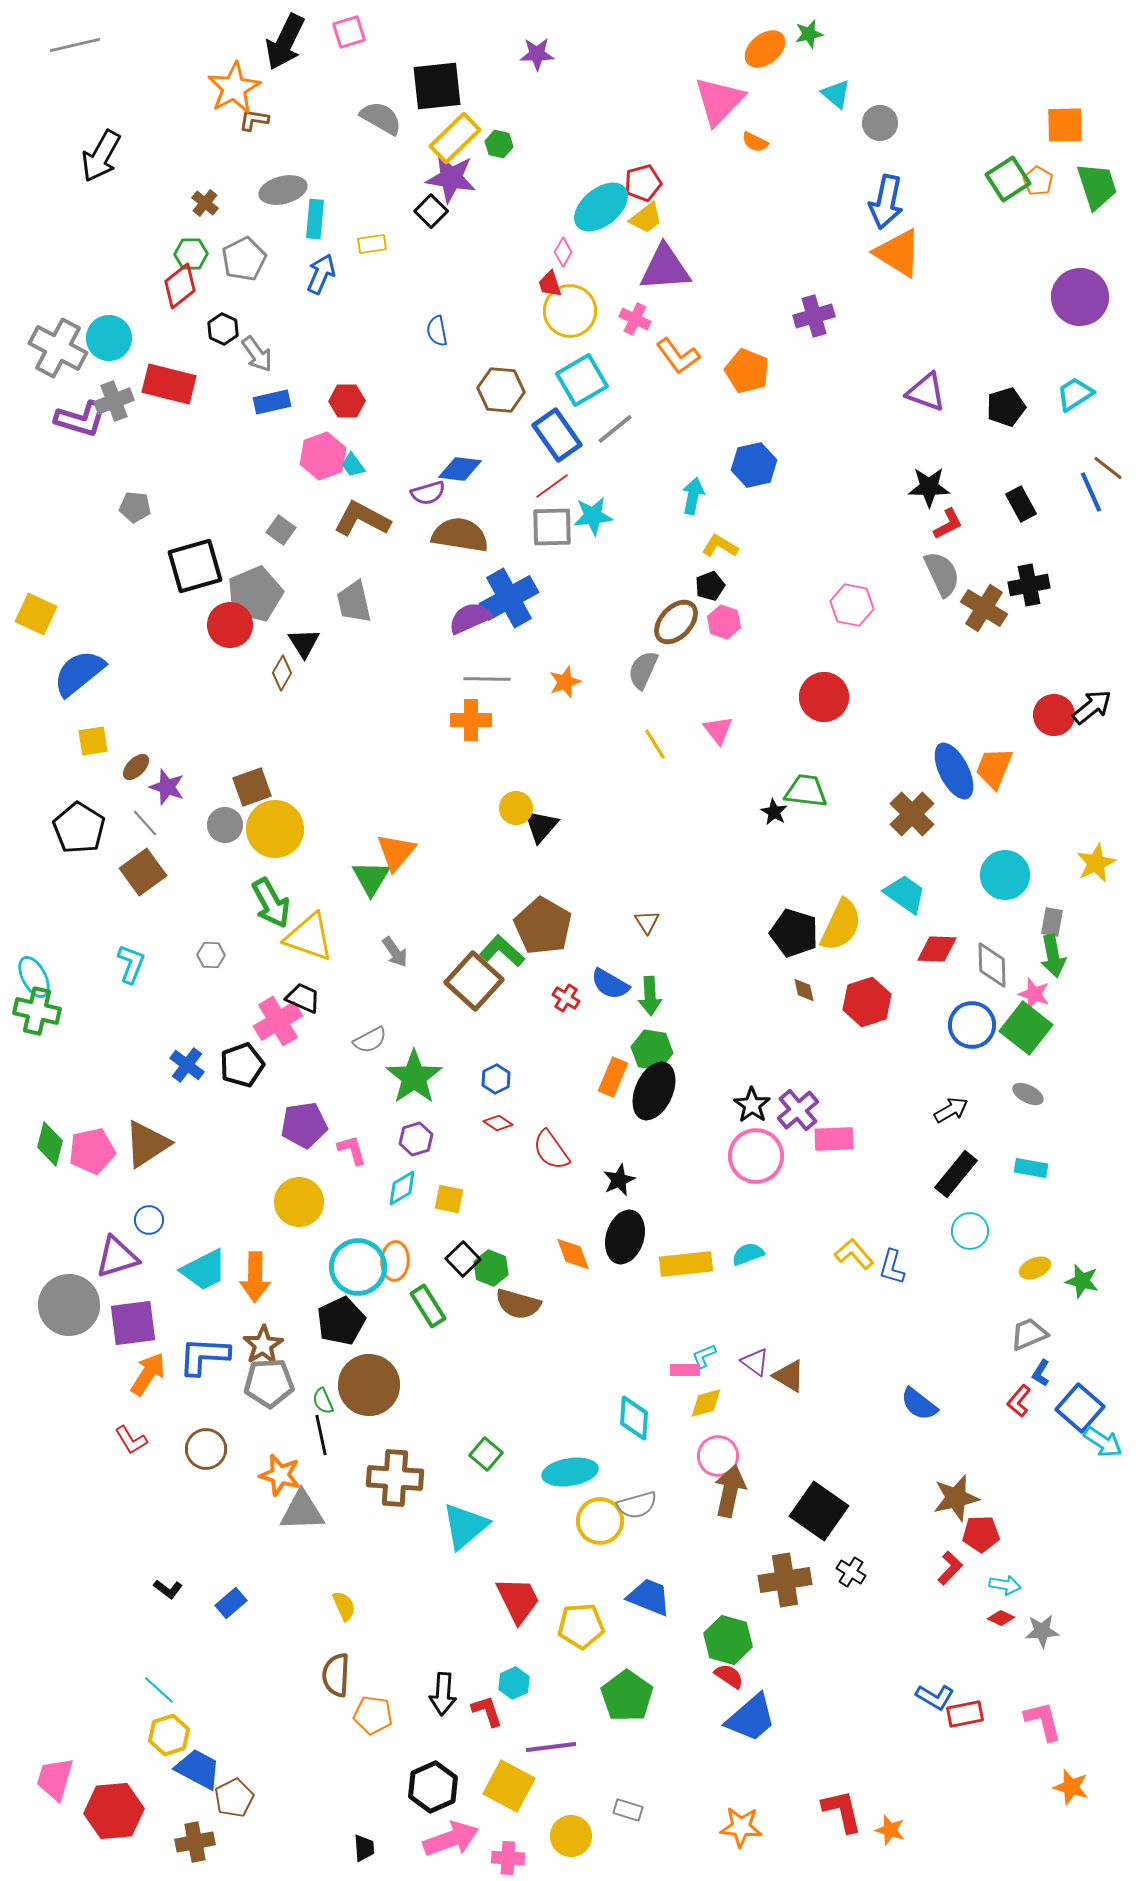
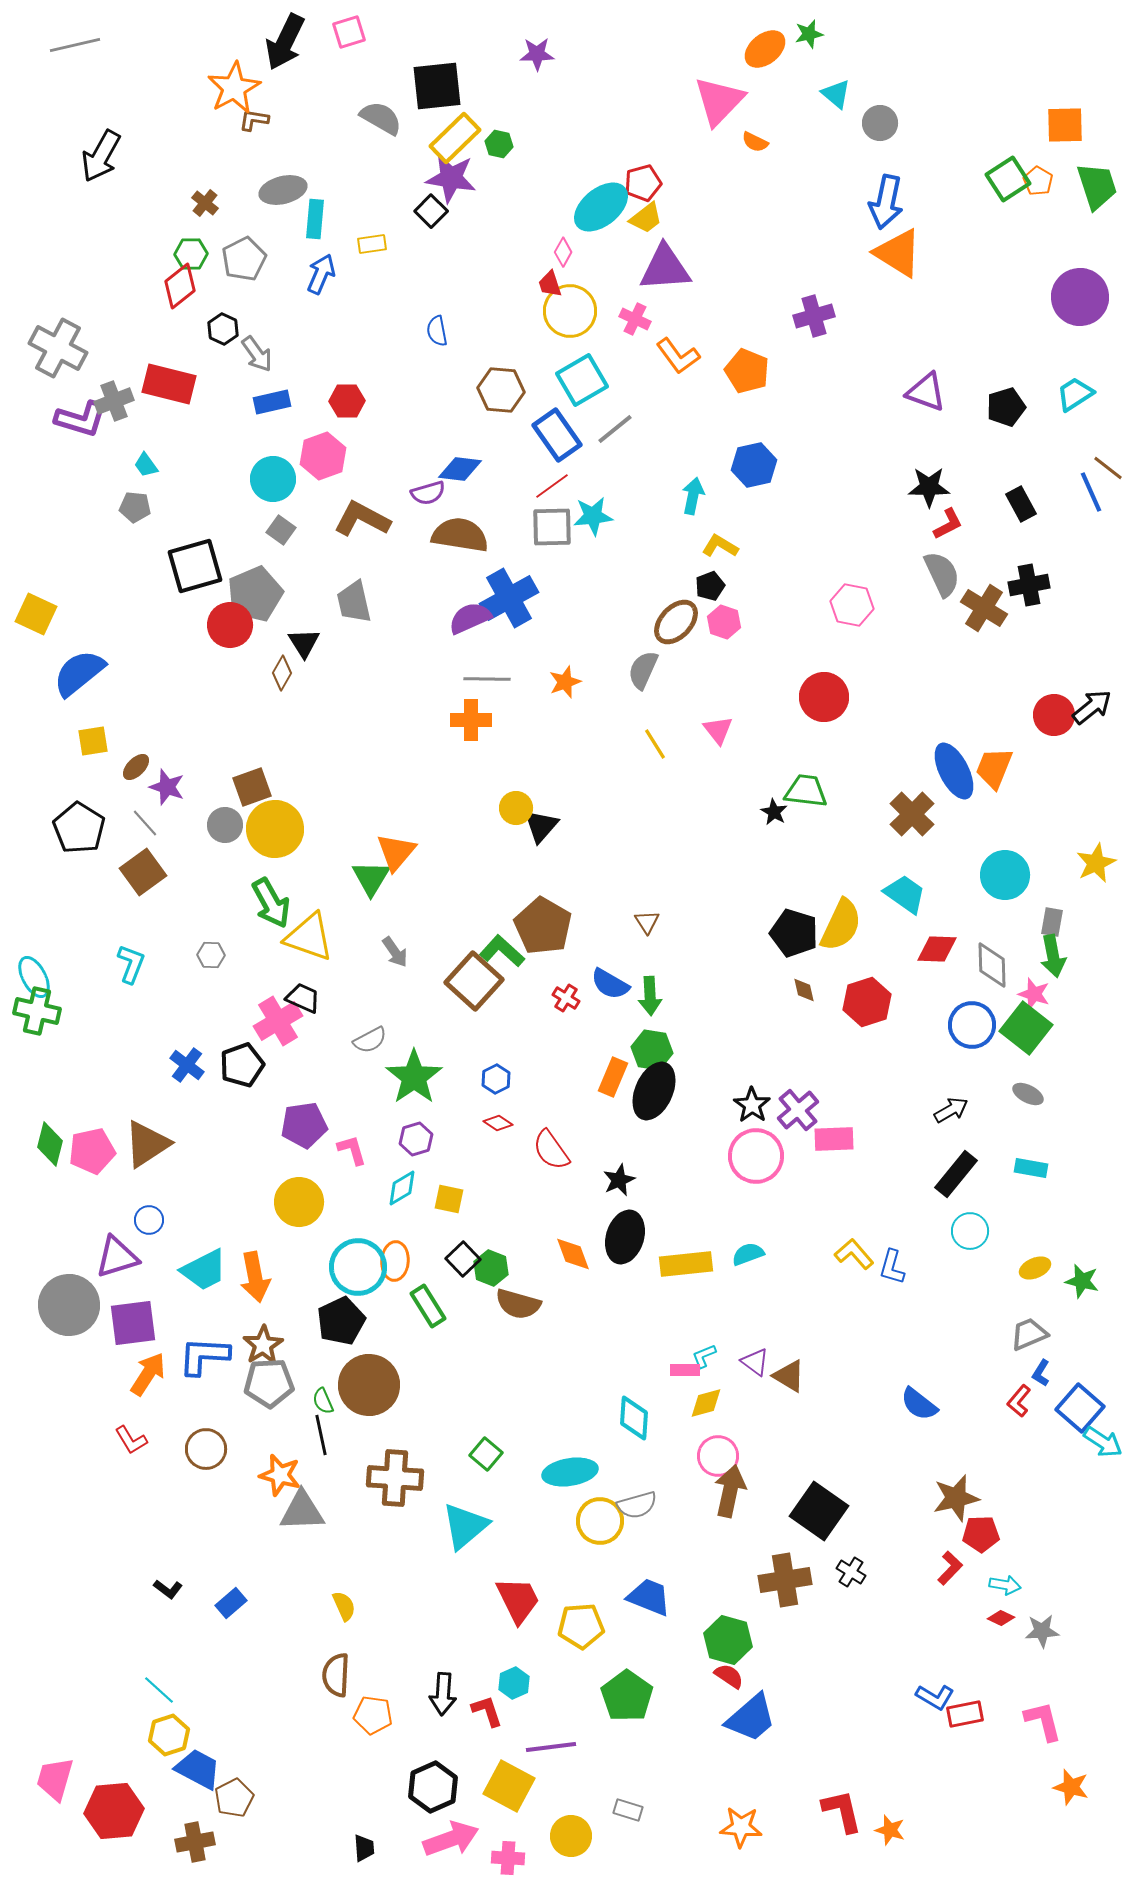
cyan circle at (109, 338): moved 164 px right, 141 px down
cyan trapezoid at (353, 465): moved 207 px left
orange arrow at (255, 1277): rotated 12 degrees counterclockwise
